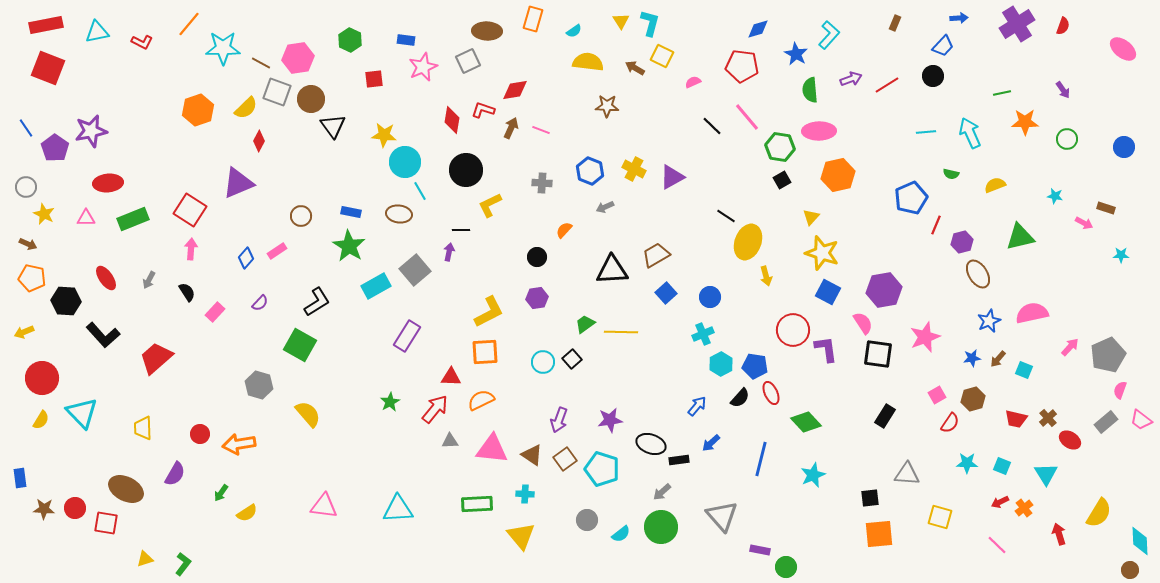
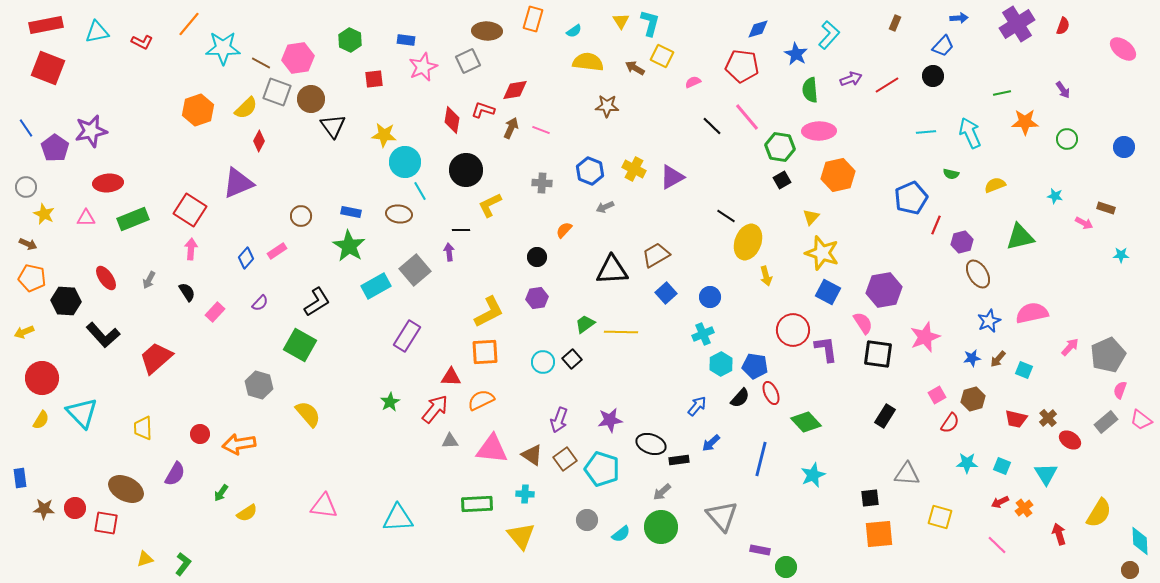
purple arrow at (449, 252): rotated 18 degrees counterclockwise
cyan triangle at (398, 509): moved 9 px down
